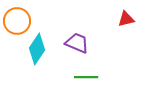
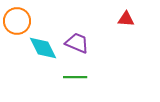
red triangle: rotated 18 degrees clockwise
cyan diamond: moved 6 px right, 1 px up; rotated 60 degrees counterclockwise
green line: moved 11 px left
